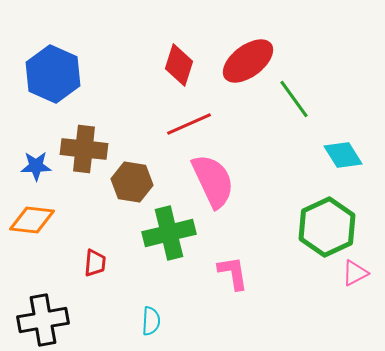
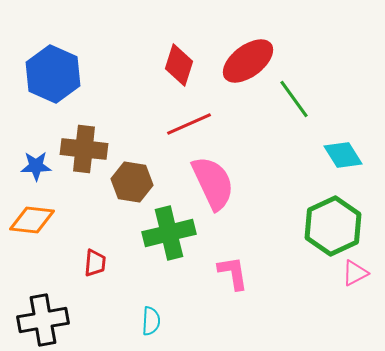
pink semicircle: moved 2 px down
green hexagon: moved 6 px right, 1 px up
